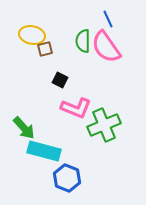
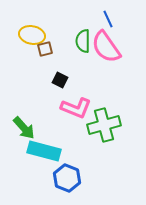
green cross: rotated 8 degrees clockwise
